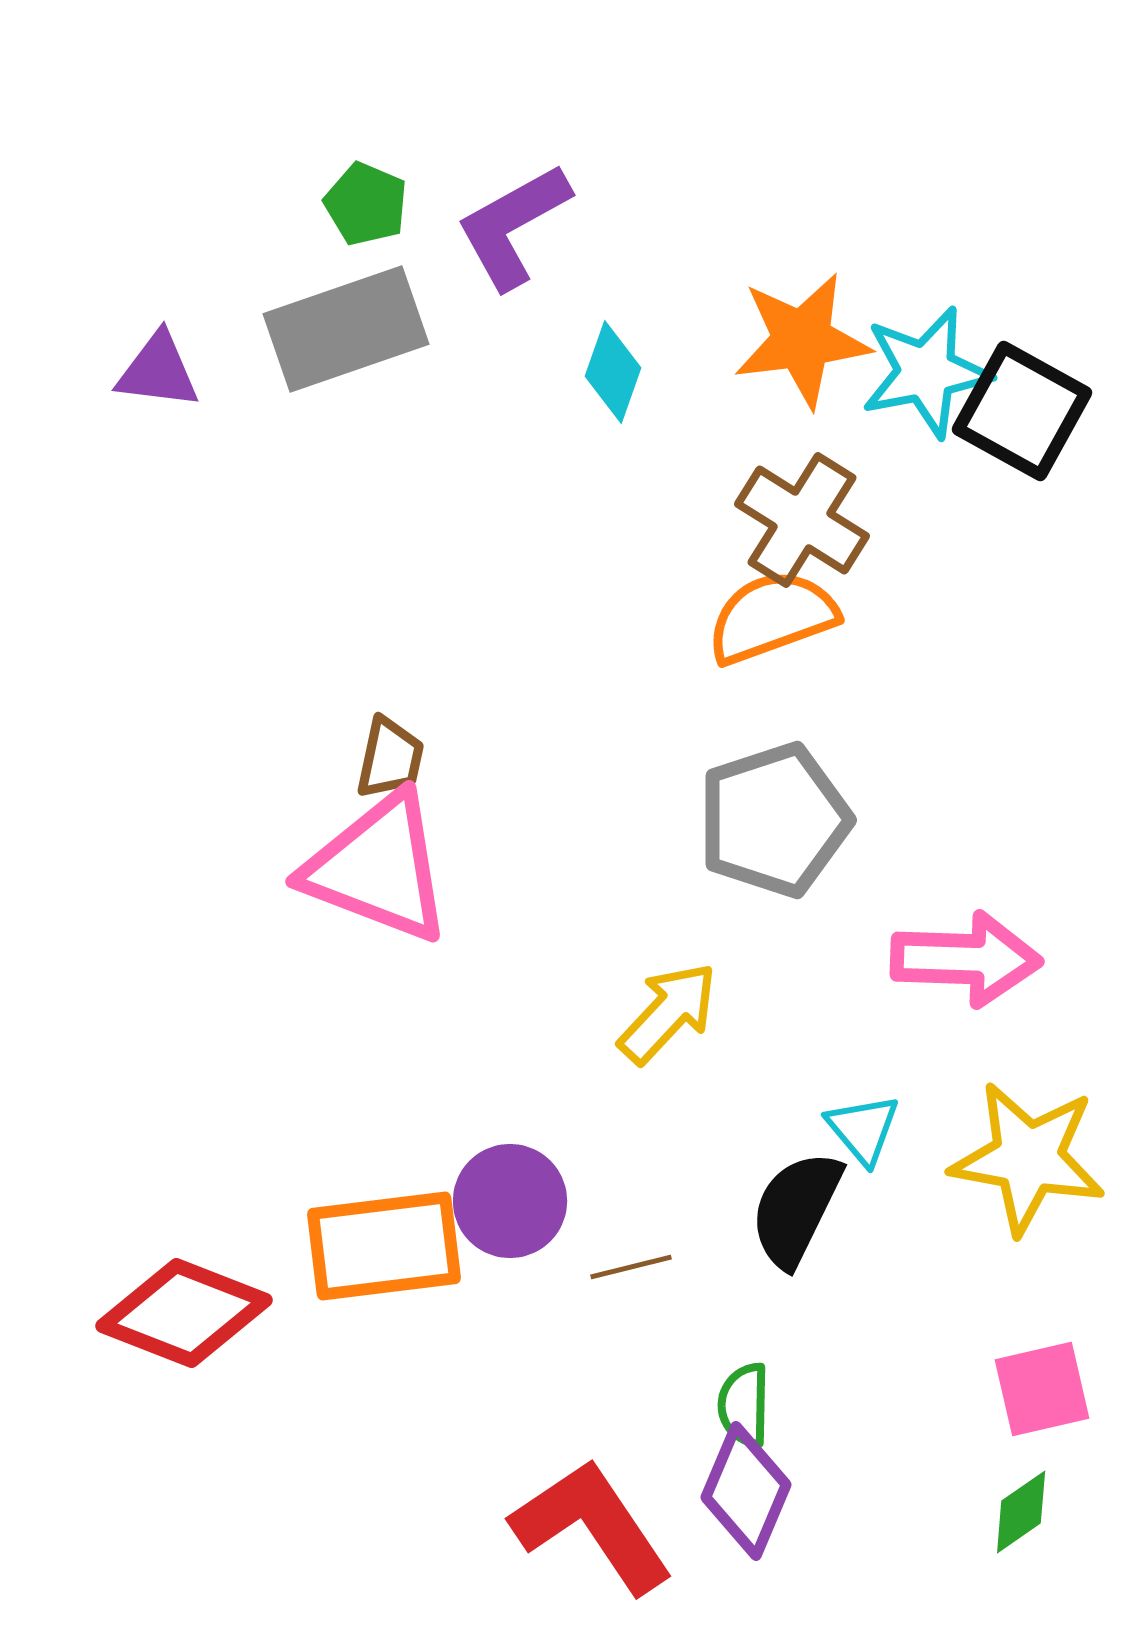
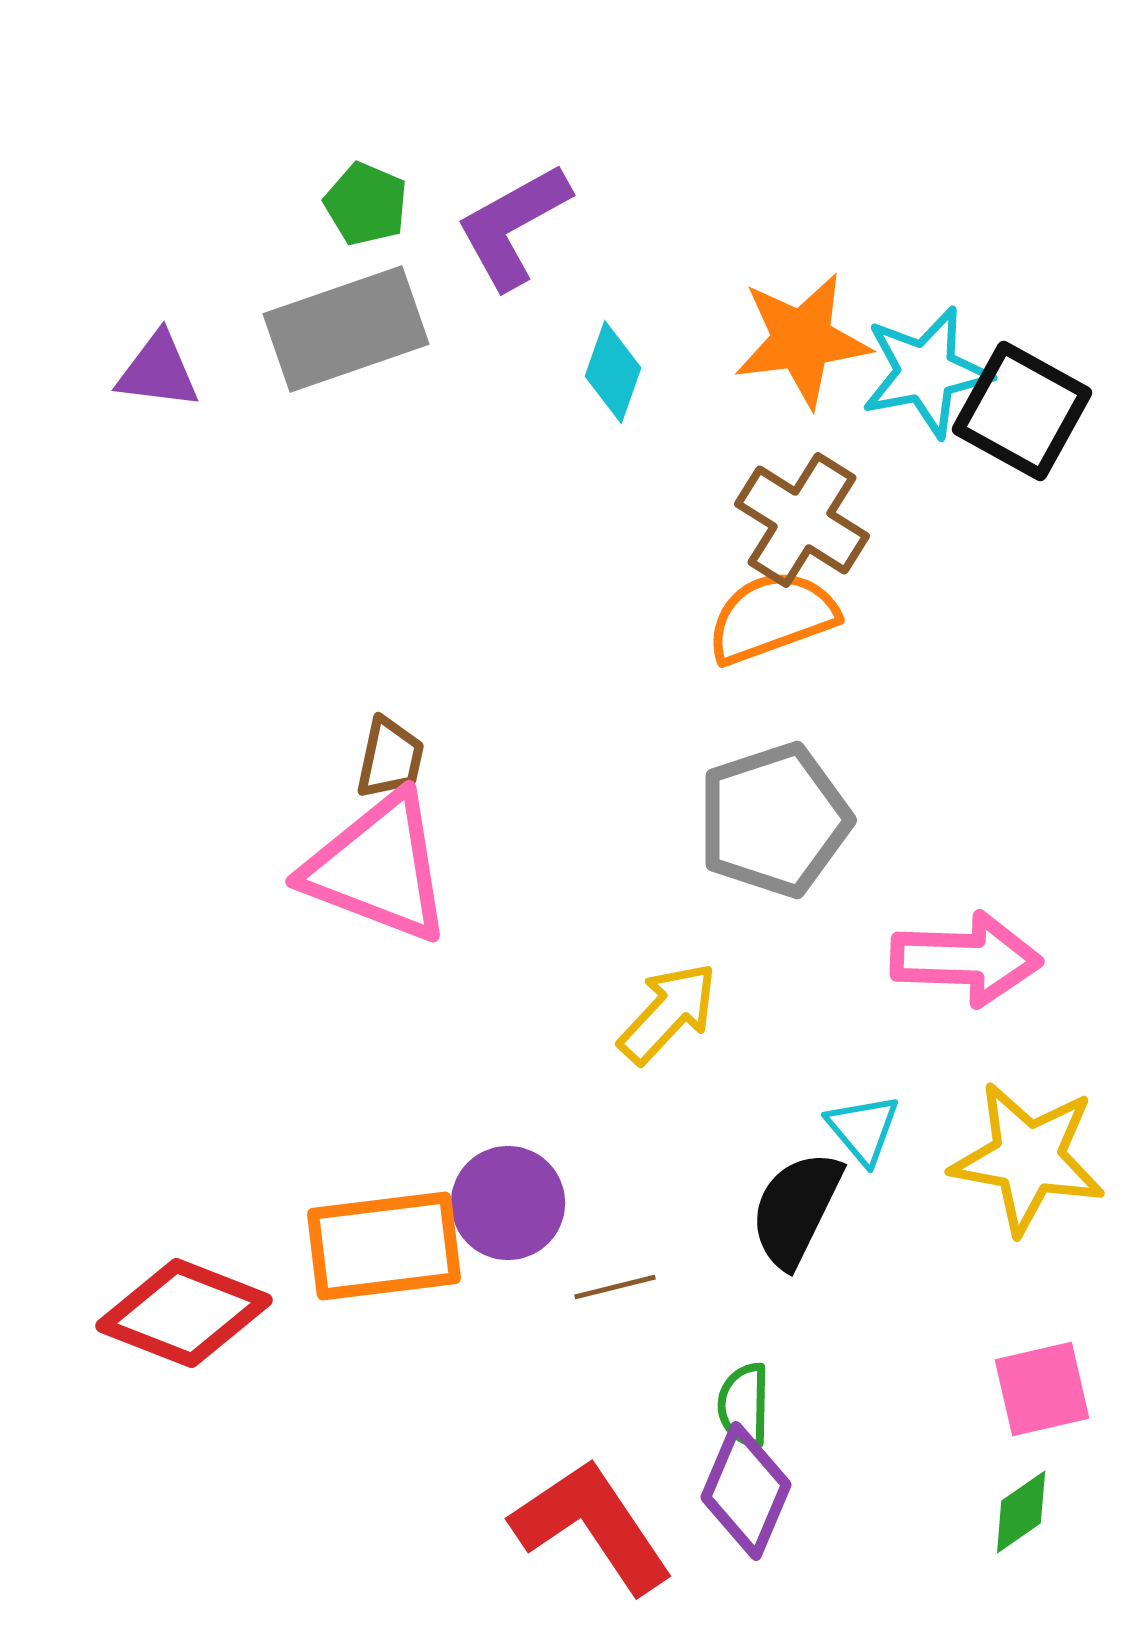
purple circle: moved 2 px left, 2 px down
brown line: moved 16 px left, 20 px down
